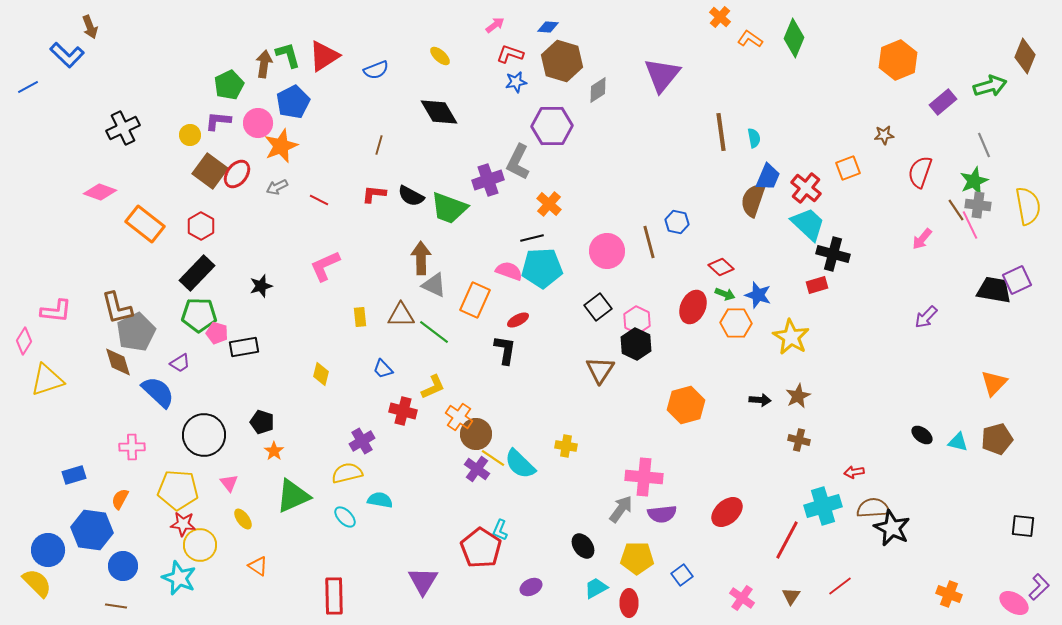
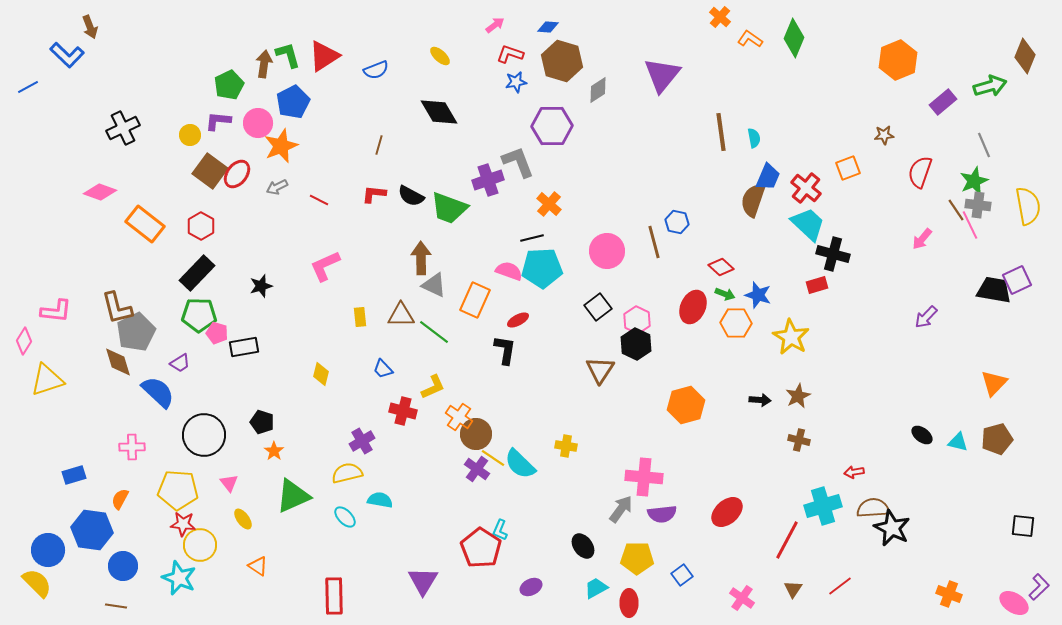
gray L-shape at (518, 162): rotated 132 degrees clockwise
brown line at (649, 242): moved 5 px right
brown triangle at (791, 596): moved 2 px right, 7 px up
